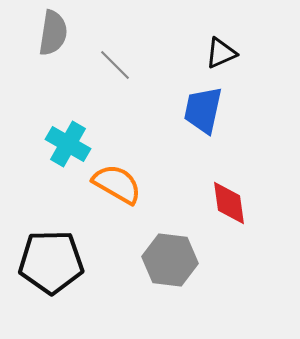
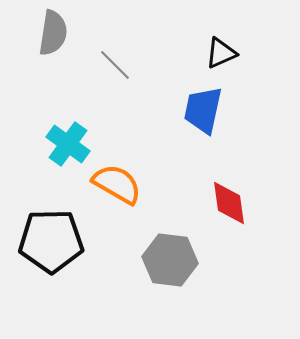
cyan cross: rotated 6 degrees clockwise
black pentagon: moved 21 px up
